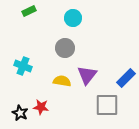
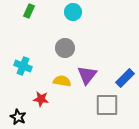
green rectangle: rotated 40 degrees counterclockwise
cyan circle: moved 6 px up
blue rectangle: moved 1 px left
red star: moved 8 px up
black star: moved 2 px left, 4 px down
